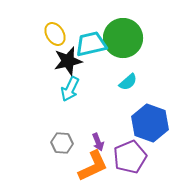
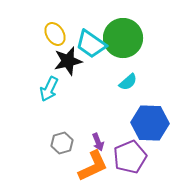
cyan trapezoid: rotated 132 degrees counterclockwise
cyan arrow: moved 21 px left
blue hexagon: rotated 18 degrees counterclockwise
gray hexagon: rotated 20 degrees counterclockwise
